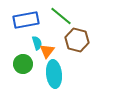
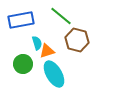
blue rectangle: moved 5 px left
orange triangle: rotated 35 degrees clockwise
cyan ellipse: rotated 24 degrees counterclockwise
